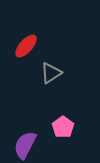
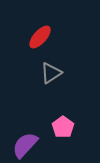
red ellipse: moved 14 px right, 9 px up
purple semicircle: rotated 16 degrees clockwise
